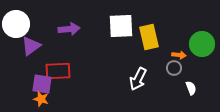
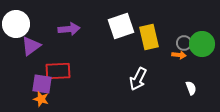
white square: rotated 16 degrees counterclockwise
gray circle: moved 10 px right, 25 px up
